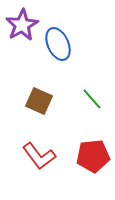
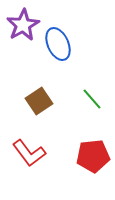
purple star: moved 1 px right
brown square: rotated 32 degrees clockwise
red L-shape: moved 10 px left, 3 px up
